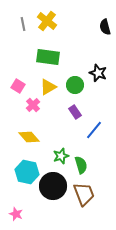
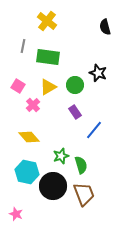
gray line: moved 22 px down; rotated 24 degrees clockwise
